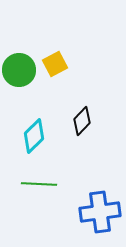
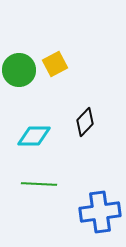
black diamond: moved 3 px right, 1 px down
cyan diamond: rotated 44 degrees clockwise
